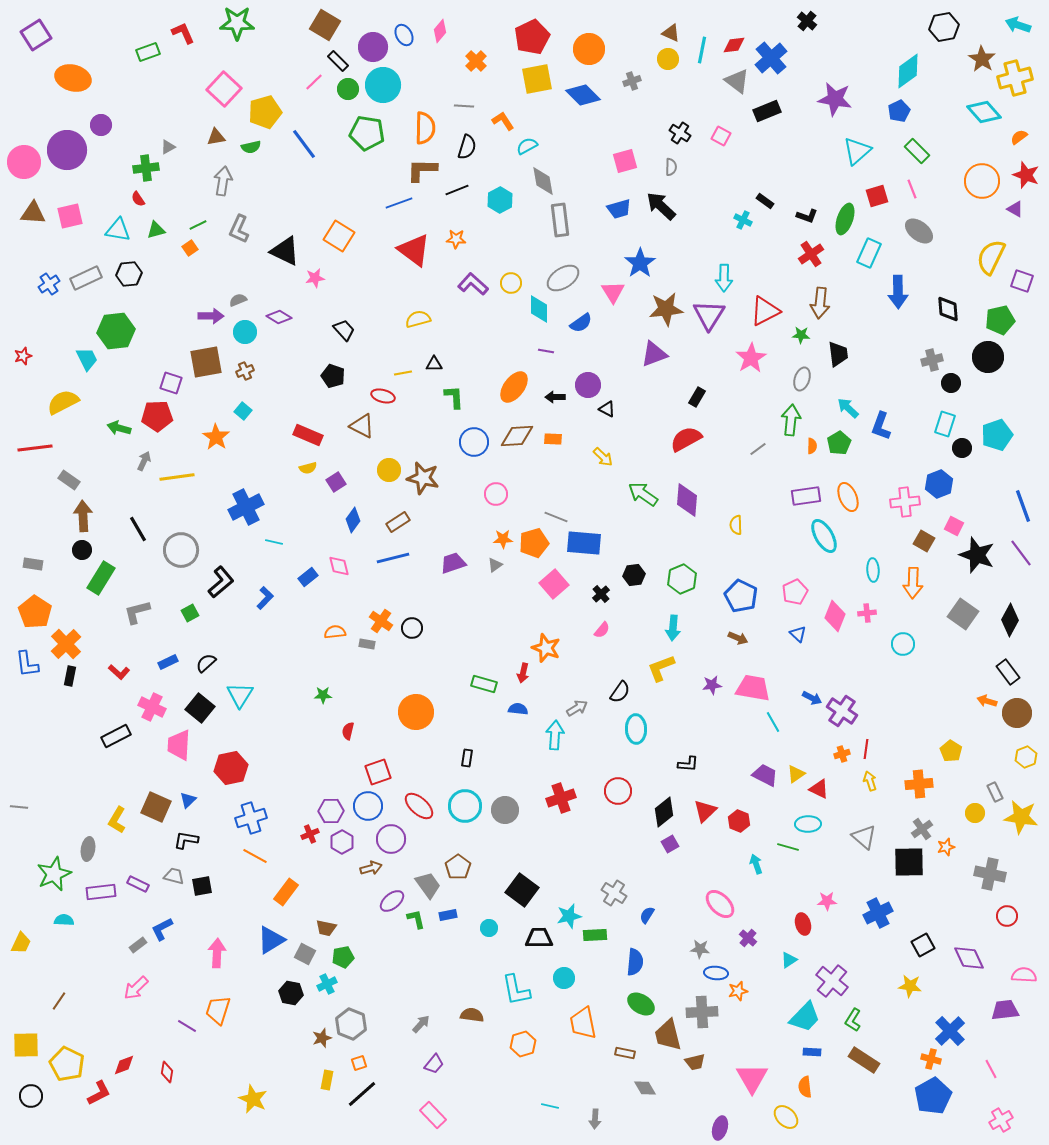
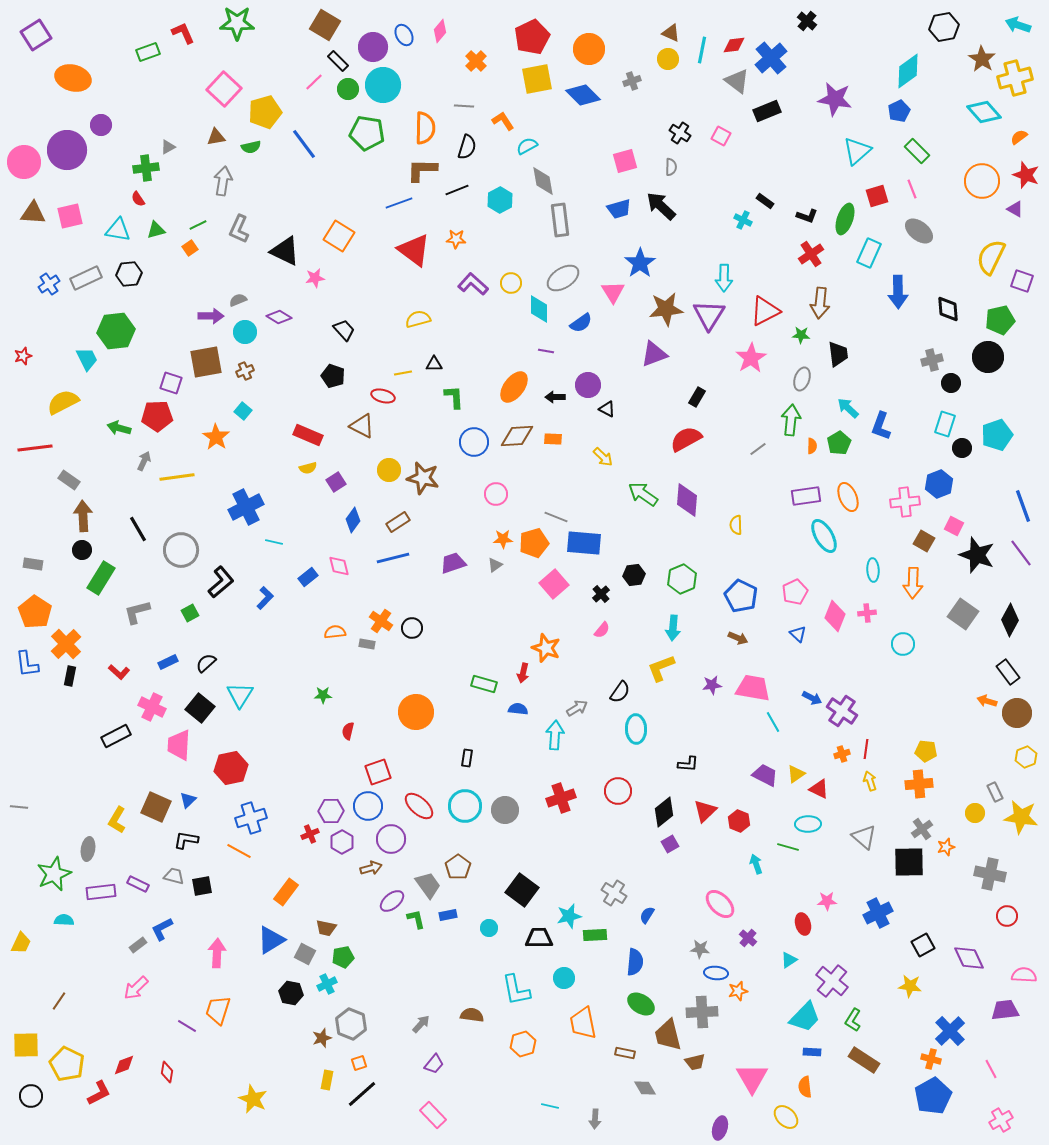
yellow pentagon at (951, 751): moved 25 px left; rotated 25 degrees counterclockwise
orange line at (255, 856): moved 16 px left, 5 px up
